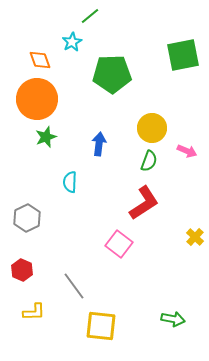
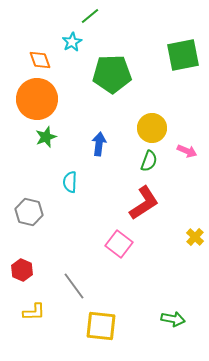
gray hexagon: moved 2 px right, 6 px up; rotated 20 degrees counterclockwise
